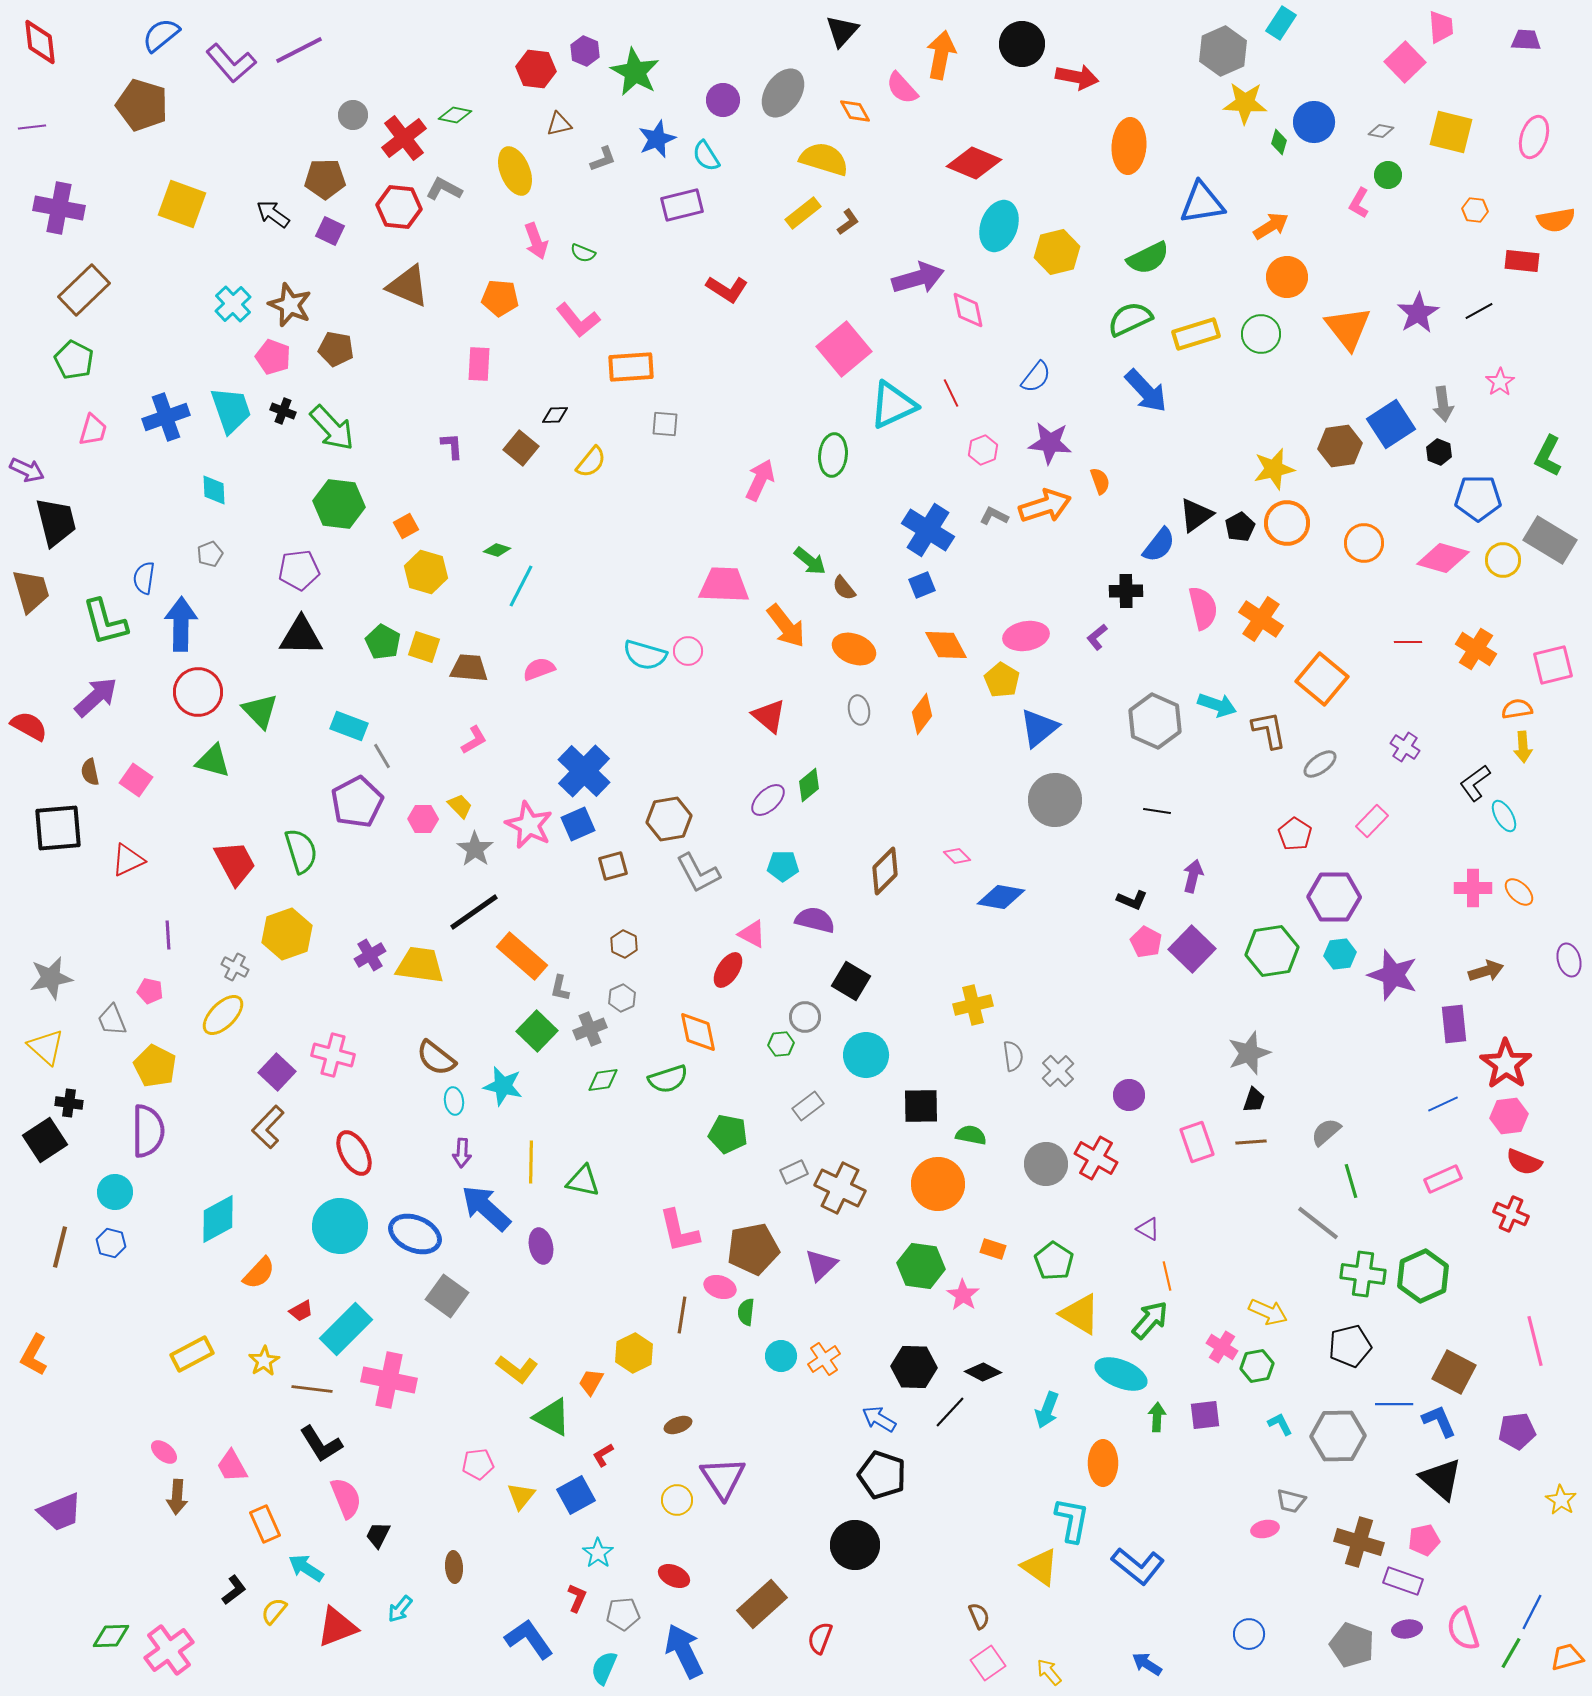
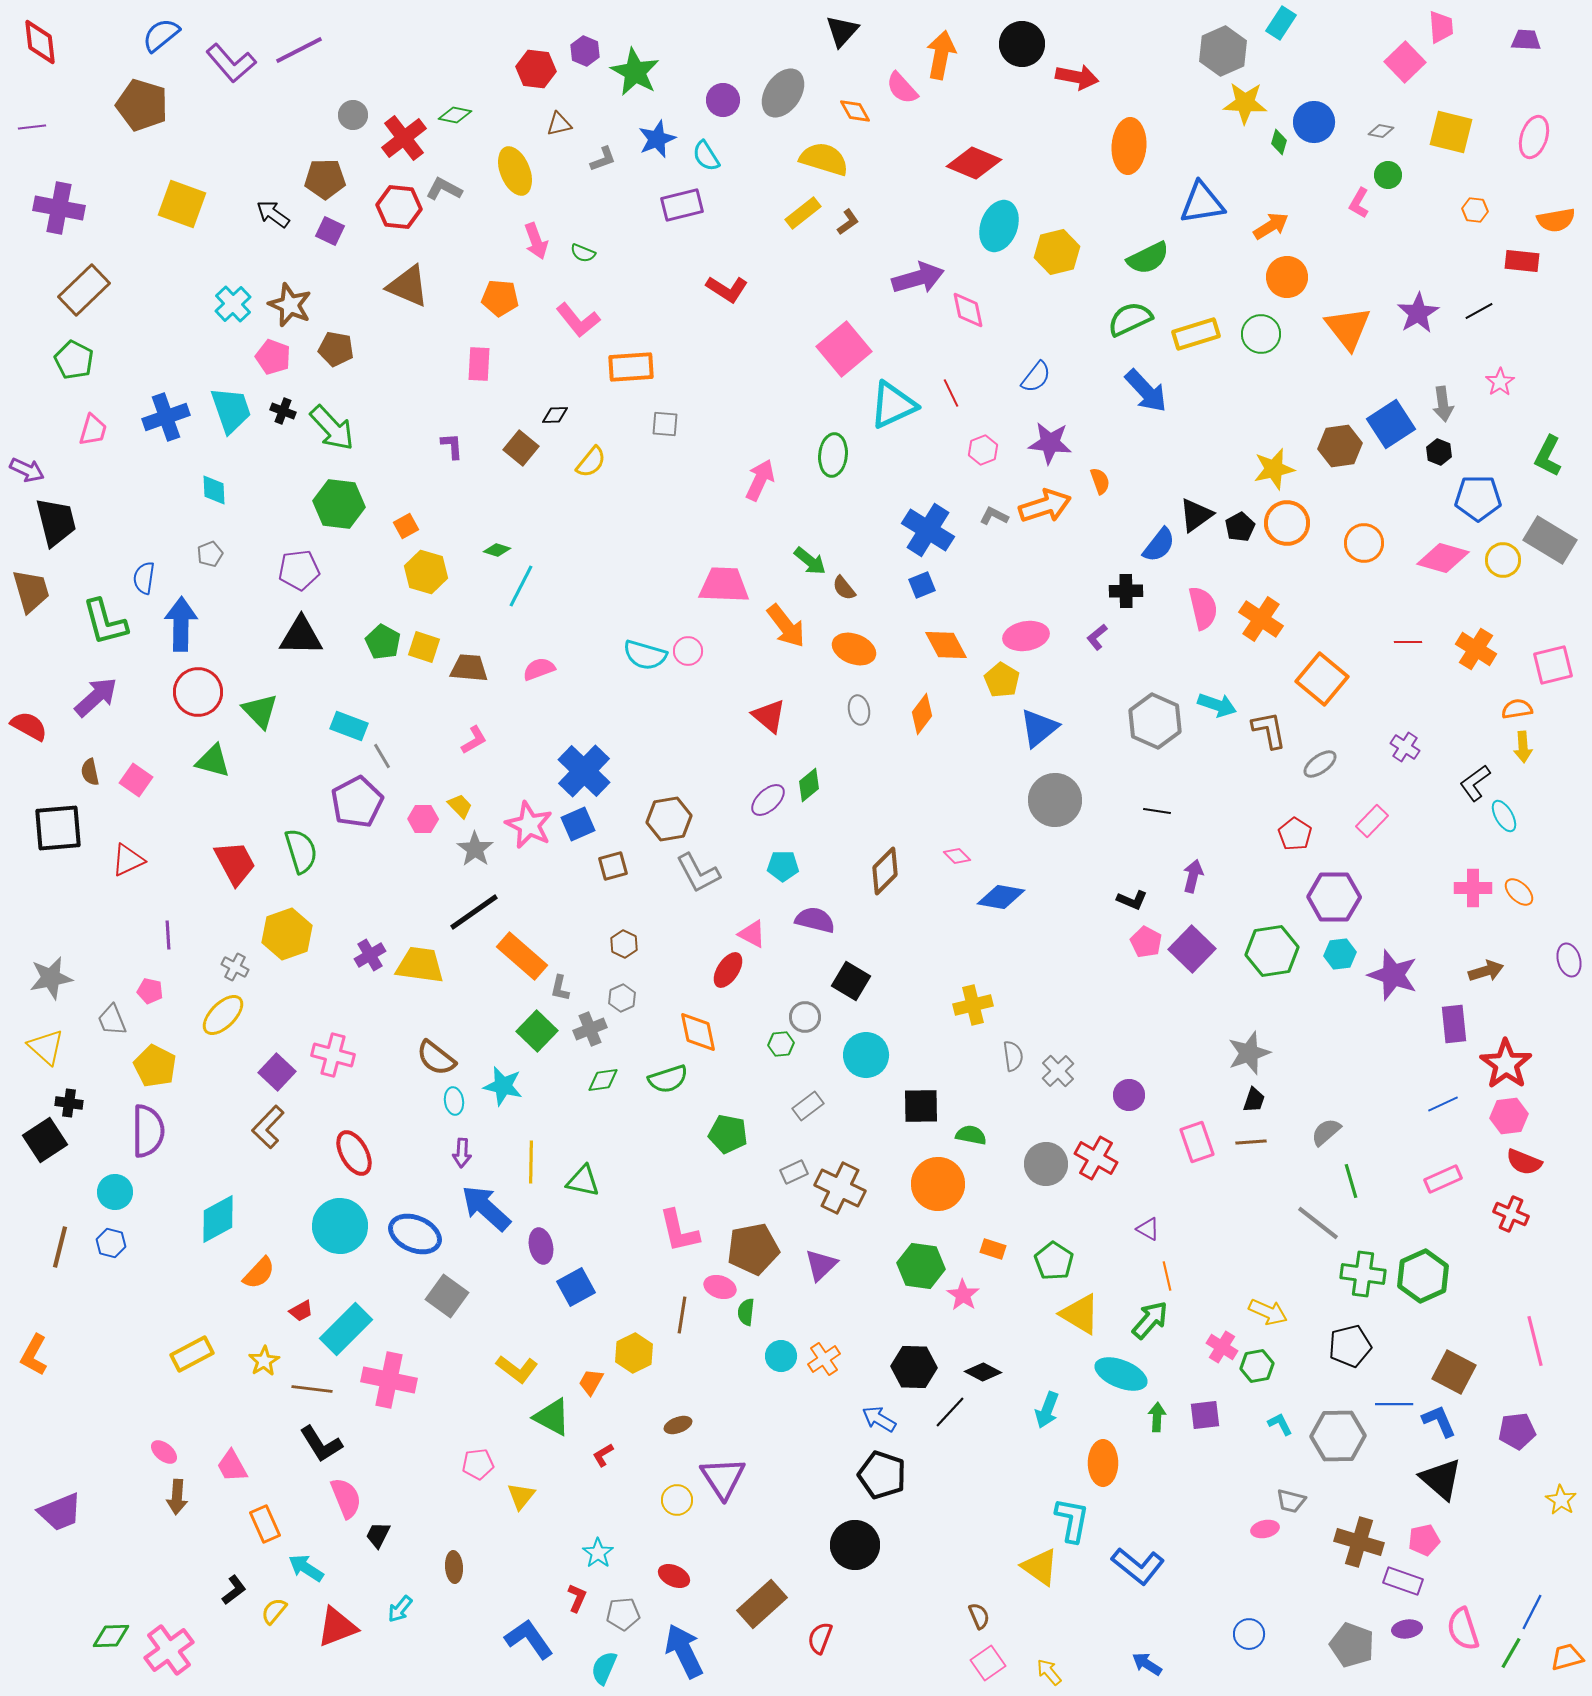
blue square at (576, 1495): moved 208 px up
